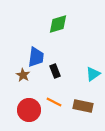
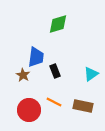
cyan triangle: moved 2 px left
